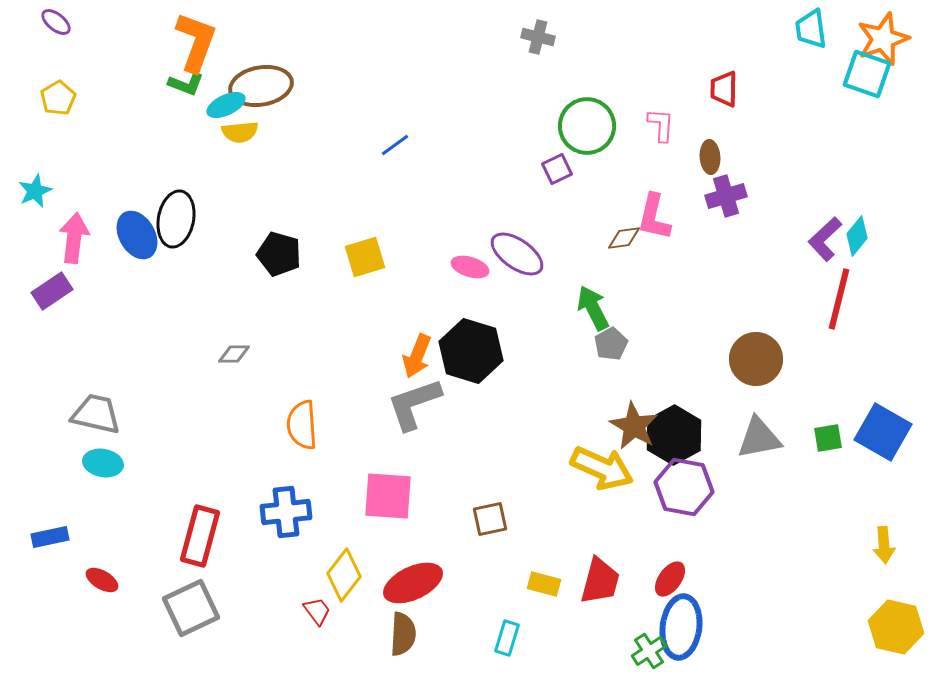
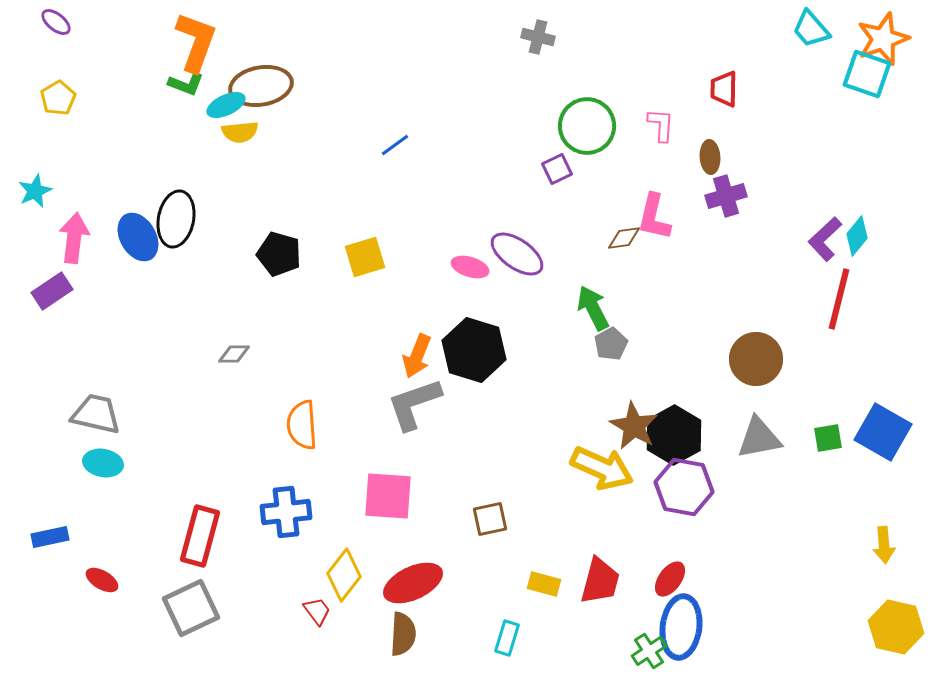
cyan trapezoid at (811, 29): rotated 33 degrees counterclockwise
blue ellipse at (137, 235): moved 1 px right, 2 px down
black hexagon at (471, 351): moved 3 px right, 1 px up
